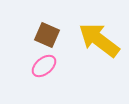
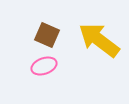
pink ellipse: rotated 20 degrees clockwise
